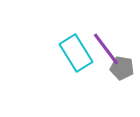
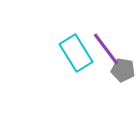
gray pentagon: moved 1 px right, 2 px down
